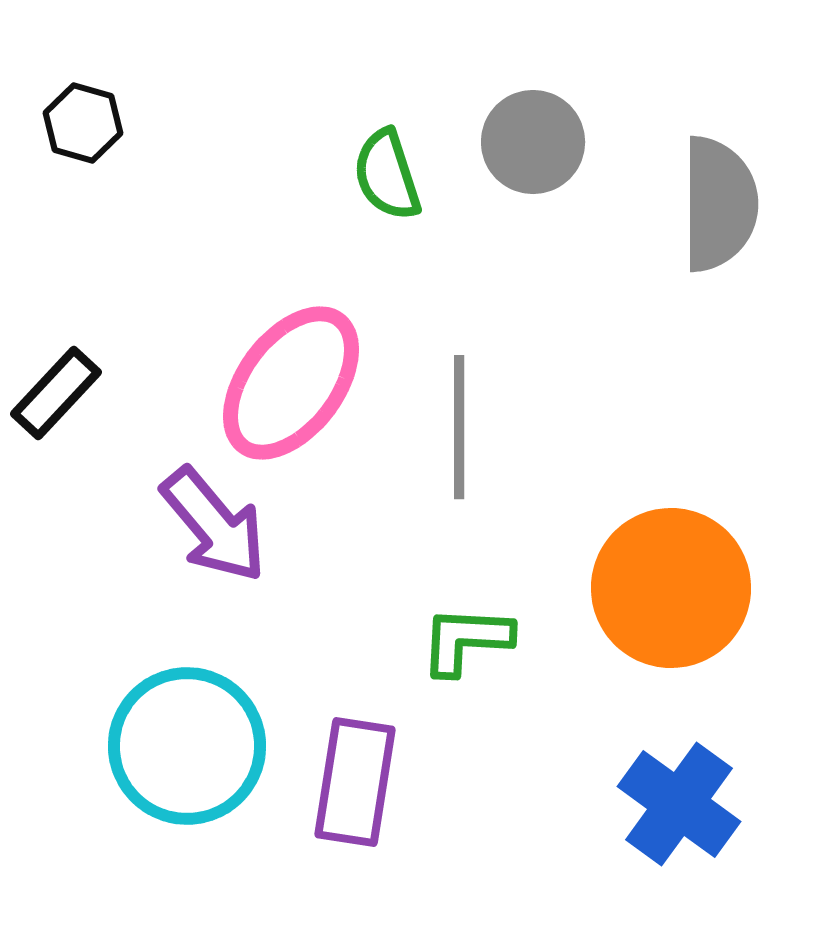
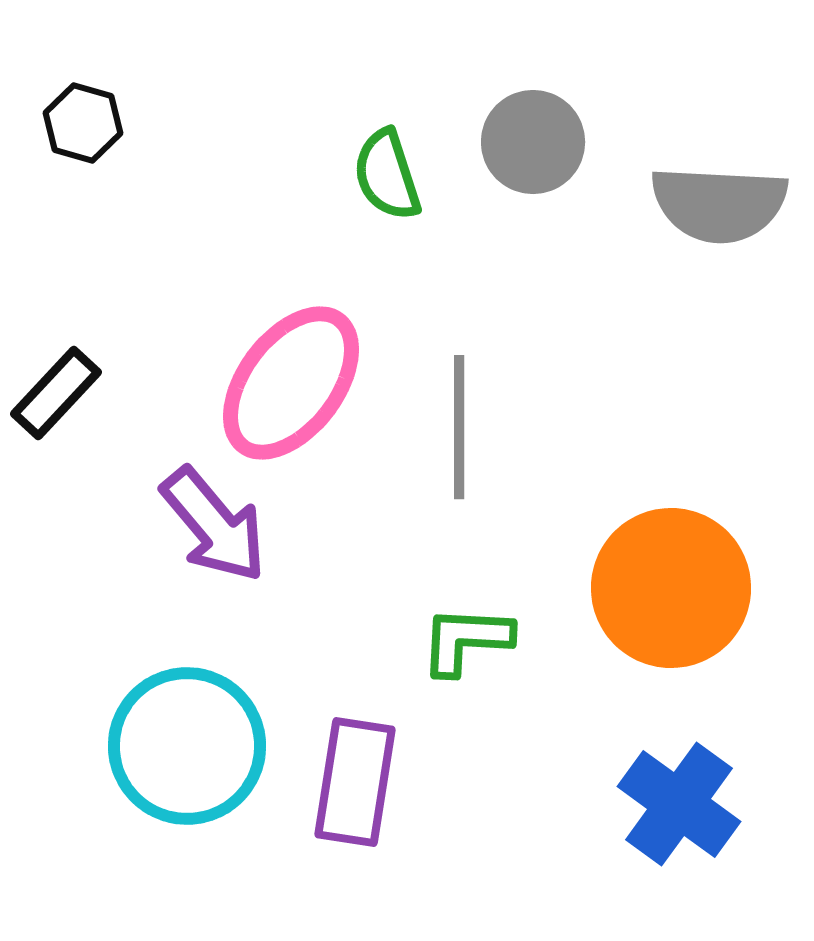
gray semicircle: rotated 93 degrees clockwise
